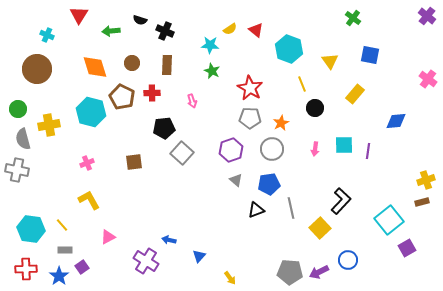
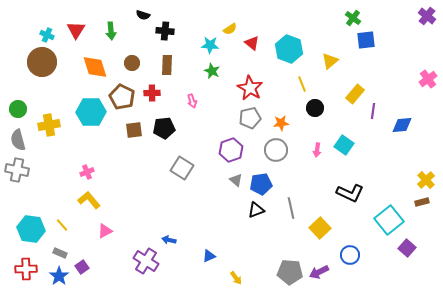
red triangle at (79, 15): moved 3 px left, 15 px down
black semicircle at (140, 20): moved 3 px right, 5 px up
red triangle at (256, 30): moved 4 px left, 13 px down
green arrow at (111, 31): rotated 90 degrees counterclockwise
black cross at (165, 31): rotated 18 degrees counterclockwise
blue square at (370, 55): moved 4 px left, 15 px up; rotated 18 degrees counterclockwise
yellow triangle at (330, 61): rotated 24 degrees clockwise
brown circle at (37, 69): moved 5 px right, 7 px up
pink cross at (428, 79): rotated 18 degrees clockwise
cyan hexagon at (91, 112): rotated 16 degrees counterclockwise
gray pentagon at (250, 118): rotated 15 degrees counterclockwise
blue diamond at (396, 121): moved 6 px right, 4 px down
orange star at (281, 123): rotated 21 degrees clockwise
gray semicircle at (23, 139): moved 5 px left, 1 px down
cyan square at (344, 145): rotated 36 degrees clockwise
gray circle at (272, 149): moved 4 px right, 1 px down
pink arrow at (315, 149): moved 2 px right, 1 px down
purple line at (368, 151): moved 5 px right, 40 px up
gray square at (182, 153): moved 15 px down; rotated 10 degrees counterclockwise
brown square at (134, 162): moved 32 px up
pink cross at (87, 163): moved 9 px down
yellow cross at (426, 180): rotated 24 degrees counterclockwise
blue pentagon at (269, 184): moved 8 px left
yellow L-shape at (89, 200): rotated 10 degrees counterclockwise
black L-shape at (341, 201): moved 9 px right, 8 px up; rotated 72 degrees clockwise
pink triangle at (108, 237): moved 3 px left, 6 px up
purple square at (407, 248): rotated 18 degrees counterclockwise
gray rectangle at (65, 250): moved 5 px left, 3 px down; rotated 24 degrees clockwise
blue triangle at (199, 256): moved 10 px right; rotated 24 degrees clockwise
blue circle at (348, 260): moved 2 px right, 5 px up
yellow arrow at (230, 278): moved 6 px right
